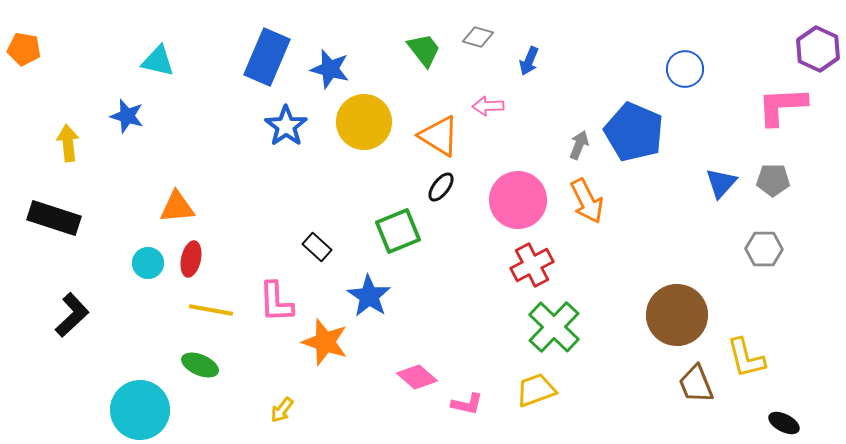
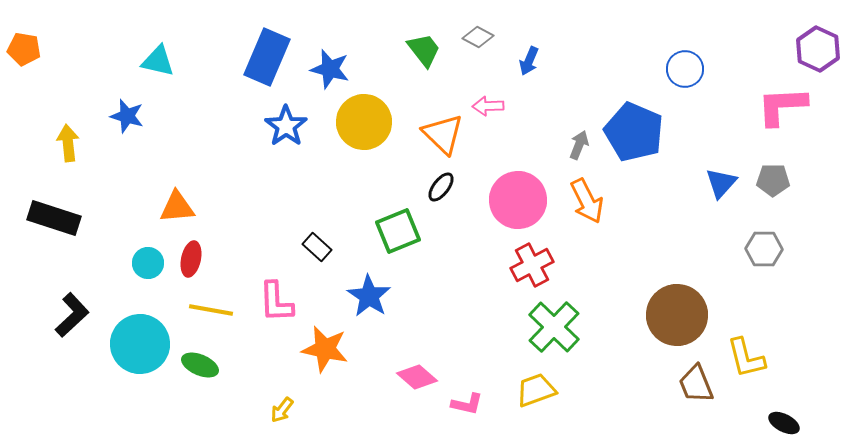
gray diamond at (478, 37): rotated 12 degrees clockwise
orange triangle at (439, 136): moved 4 px right, 2 px up; rotated 12 degrees clockwise
orange star at (325, 342): moved 7 px down; rotated 6 degrees counterclockwise
cyan circle at (140, 410): moved 66 px up
